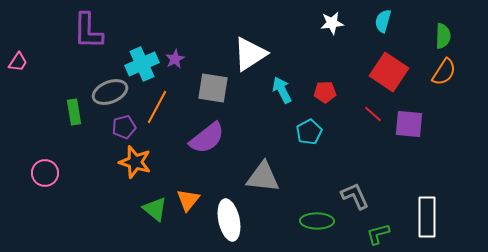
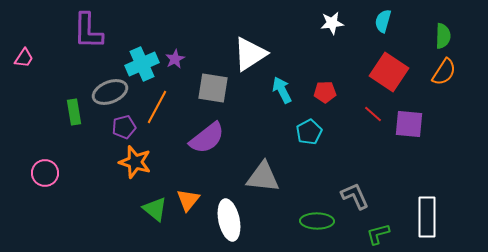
pink trapezoid: moved 6 px right, 4 px up
